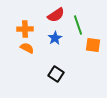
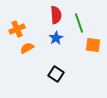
red semicircle: rotated 60 degrees counterclockwise
green line: moved 1 px right, 2 px up
orange cross: moved 8 px left; rotated 21 degrees counterclockwise
blue star: moved 1 px right
orange semicircle: rotated 56 degrees counterclockwise
